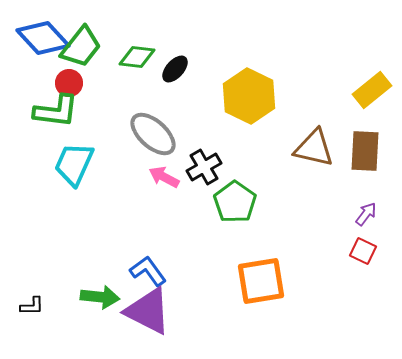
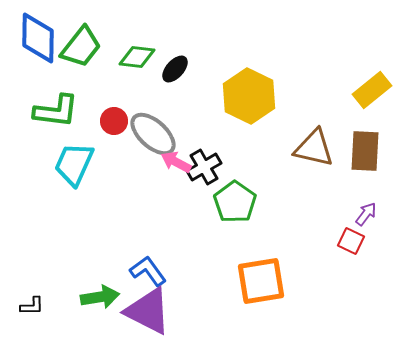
blue diamond: moved 5 px left; rotated 44 degrees clockwise
red circle: moved 45 px right, 38 px down
pink arrow: moved 12 px right, 15 px up
red square: moved 12 px left, 10 px up
green arrow: rotated 15 degrees counterclockwise
